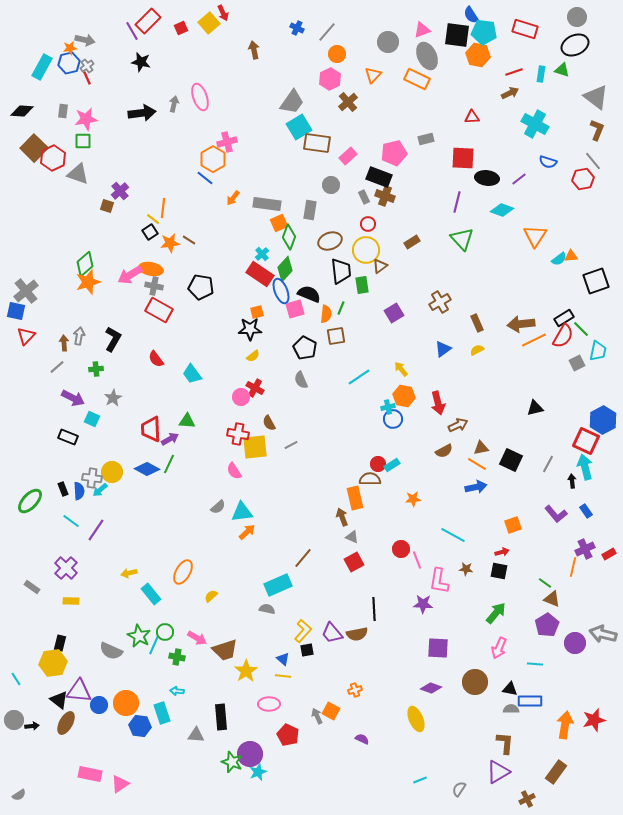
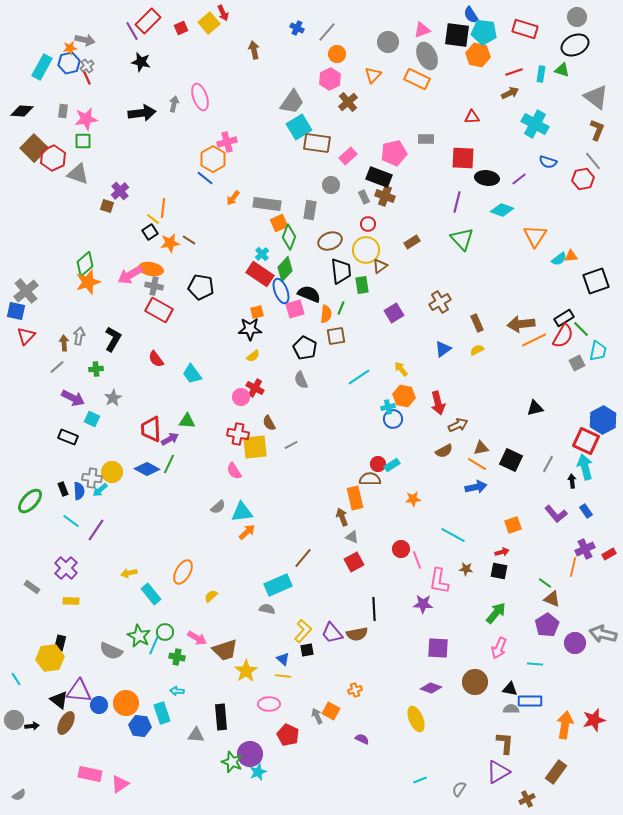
gray rectangle at (426, 139): rotated 14 degrees clockwise
yellow hexagon at (53, 663): moved 3 px left, 5 px up
